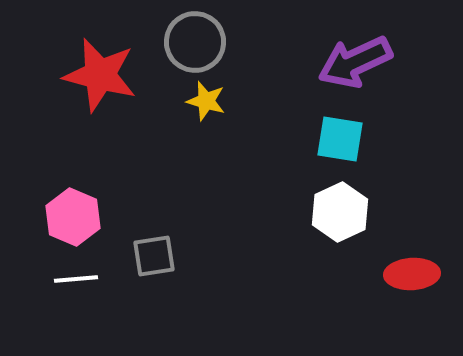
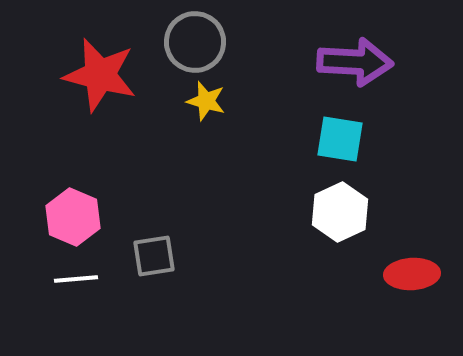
purple arrow: rotated 152 degrees counterclockwise
